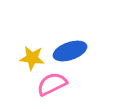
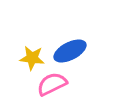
blue ellipse: rotated 8 degrees counterclockwise
